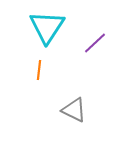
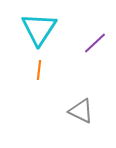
cyan triangle: moved 8 px left, 2 px down
gray triangle: moved 7 px right, 1 px down
